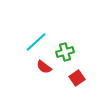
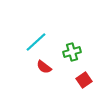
green cross: moved 7 px right
red square: moved 7 px right, 2 px down
